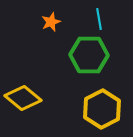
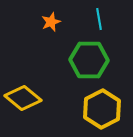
green hexagon: moved 5 px down
